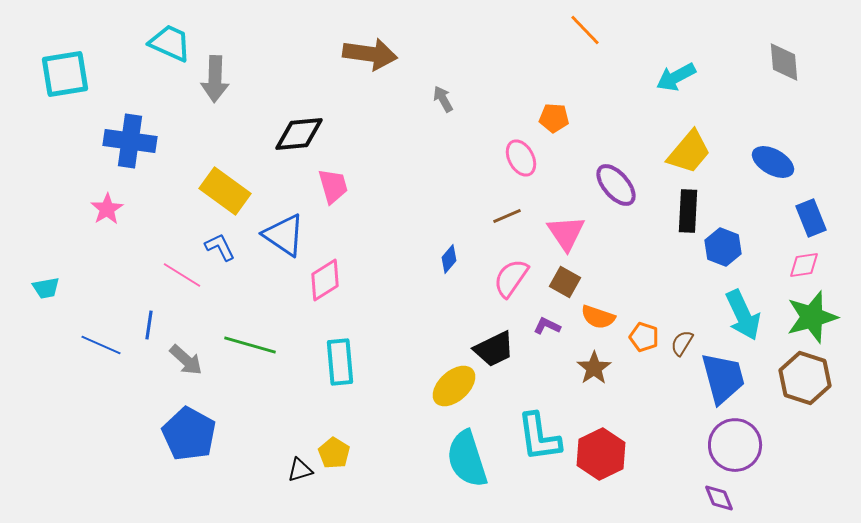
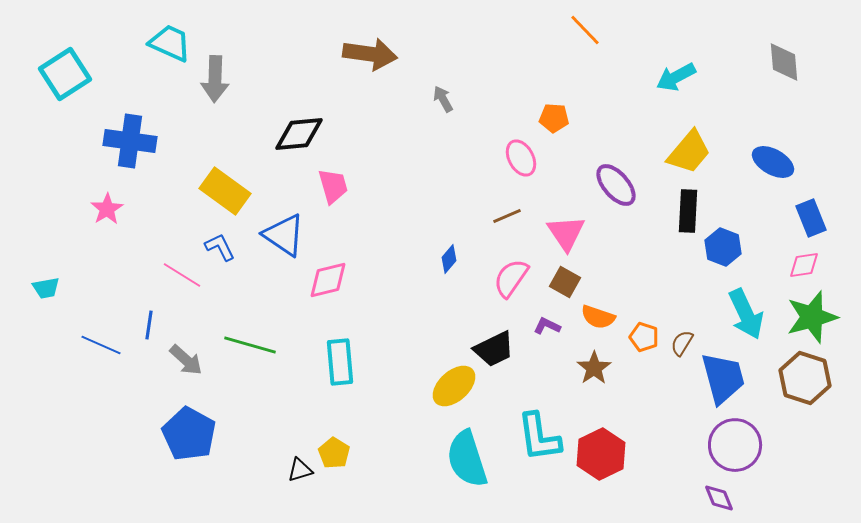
cyan square at (65, 74): rotated 24 degrees counterclockwise
pink diamond at (325, 280): moved 3 px right; rotated 18 degrees clockwise
cyan arrow at (743, 315): moved 3 px right, 1 px up
